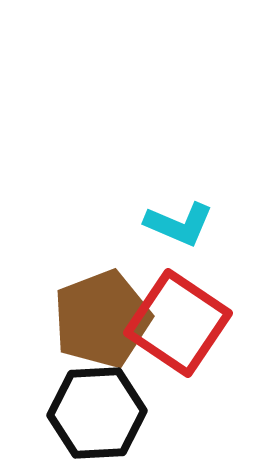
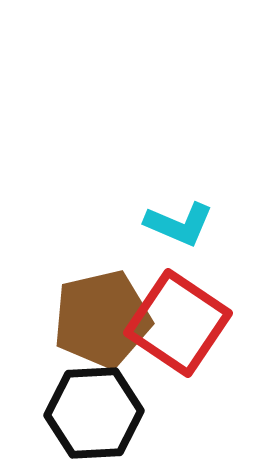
brown pentagon: rotated 8 degrees clockwise
black hexagon: moved 3 px left
